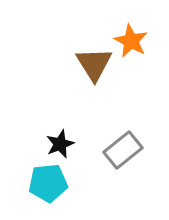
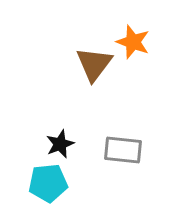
orange star: moved 2 px right, 1 px down; rotated 8 degrees counterclockwise
brown triangle: rotated 9 degrees clockwise
gray rectangle: rotated 45 degrees clockwise
